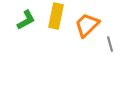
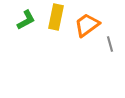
yellow rectangle: moved 1 px down
orange trapezoid: rotated 8 degrees clockwise
